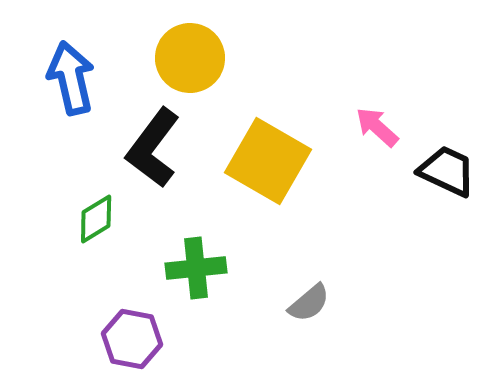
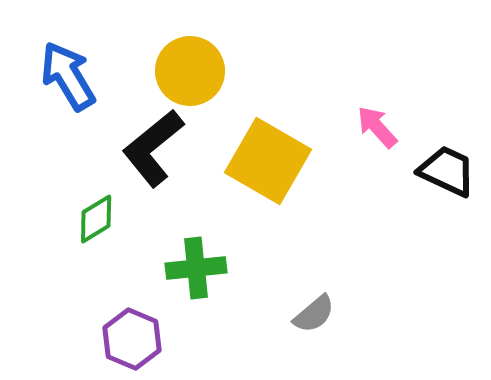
yellow circle: moved 13 px down
blue arrow: moved 3 px left, 2 px up; rotated 18 degrees counterclockwise
pink arrow: rotated 6 degrees clockwise
black L-shape: rotated 14 degrees clockwise
gray semicircle: moved 5 px right, 11 px down
purple hexagon: rotated 12 degrees clockwise
